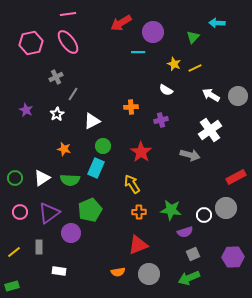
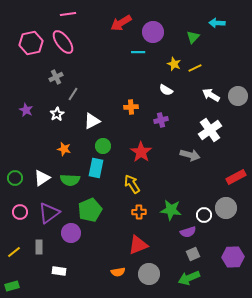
pink ellipse at (68, 42): moved 5 px left
cyan rectangle at (96, 168): rotated 12 degrees counterclockwise
purple semicircle at (185, 232): moved 3 px right
